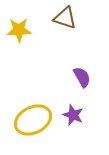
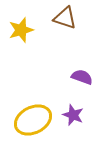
yellow star: moved 2 px right; rotated 15 degrees counterclockwise
purple semicircle: rotated 40 degrees counterclockwise
